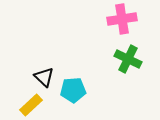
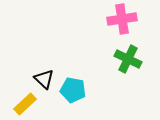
black triangle: moved 2 px down
cyan pentagon: rotated 15 degrees clockwise
yellow rectangle: moved 6 px left, 1 px up
